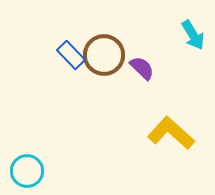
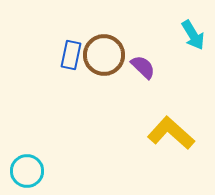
blue rectangle: rotated 56 degrees clockwise
purple semicircle: moved 1 px right, 1 px up
